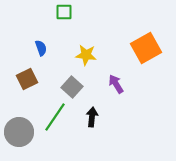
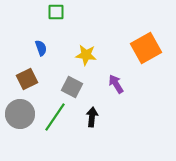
green square: moved 8 px left
gray square: rotated 15 degrees counterclockwise
gray circle: moved 1 px right, 18 px up
